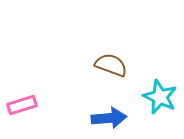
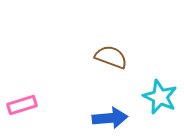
brown semicircle: moved 8 px up
blue arrow: moved 1 px right
